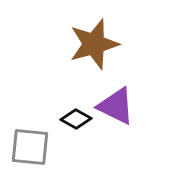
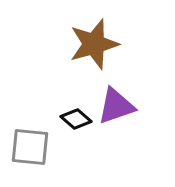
purple triangle: rotated 45 degrees counterclockwise
black diamond: rotated 12 degrees clockwise
